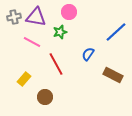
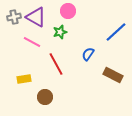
pink circle: moved 1 px left, 1 px up
purple triangle: rotated 20 degrees clockwise
yellow rectangle: rotated 40 degrees clockwise
